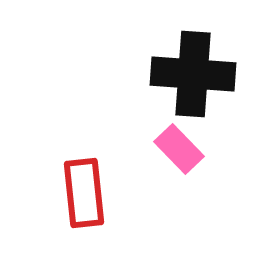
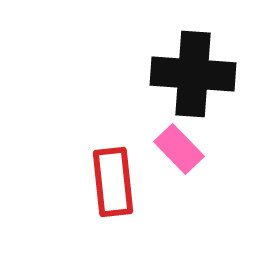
red rectangle: moved 29 px right, 11 px up
